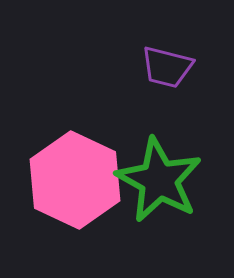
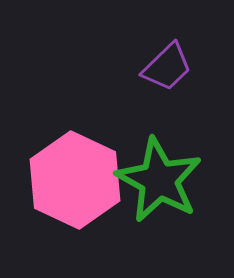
purple trapezoid: rotated 58 degrees counterclockwise
